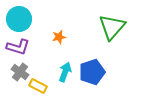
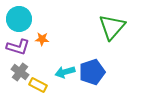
orange star: moved 17 px left, 2 px down; rotated 16 degrees clockwise
cyan arrow: rotated 126 degrees counterclockwise
yellow rectangle: moved 1 px up
